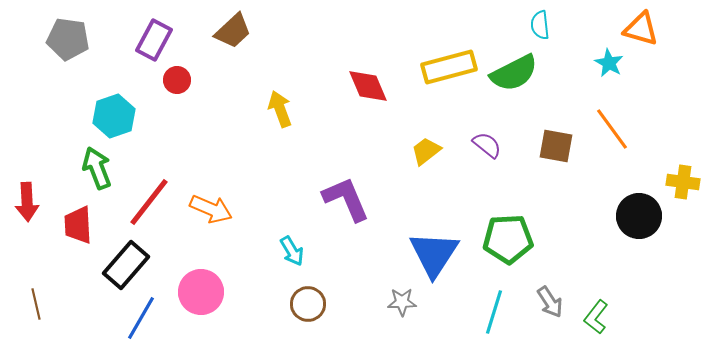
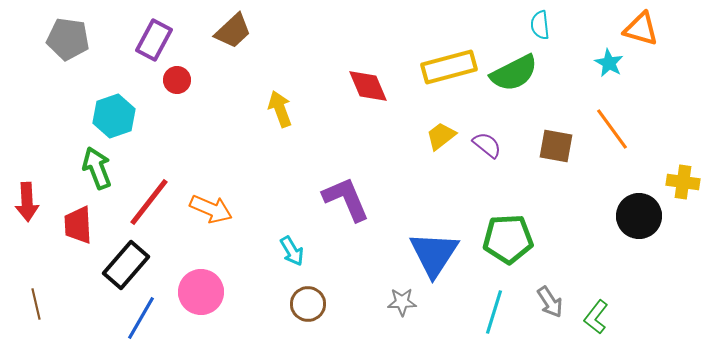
yellow trapezoid: moved 15 px right, 15 px up
